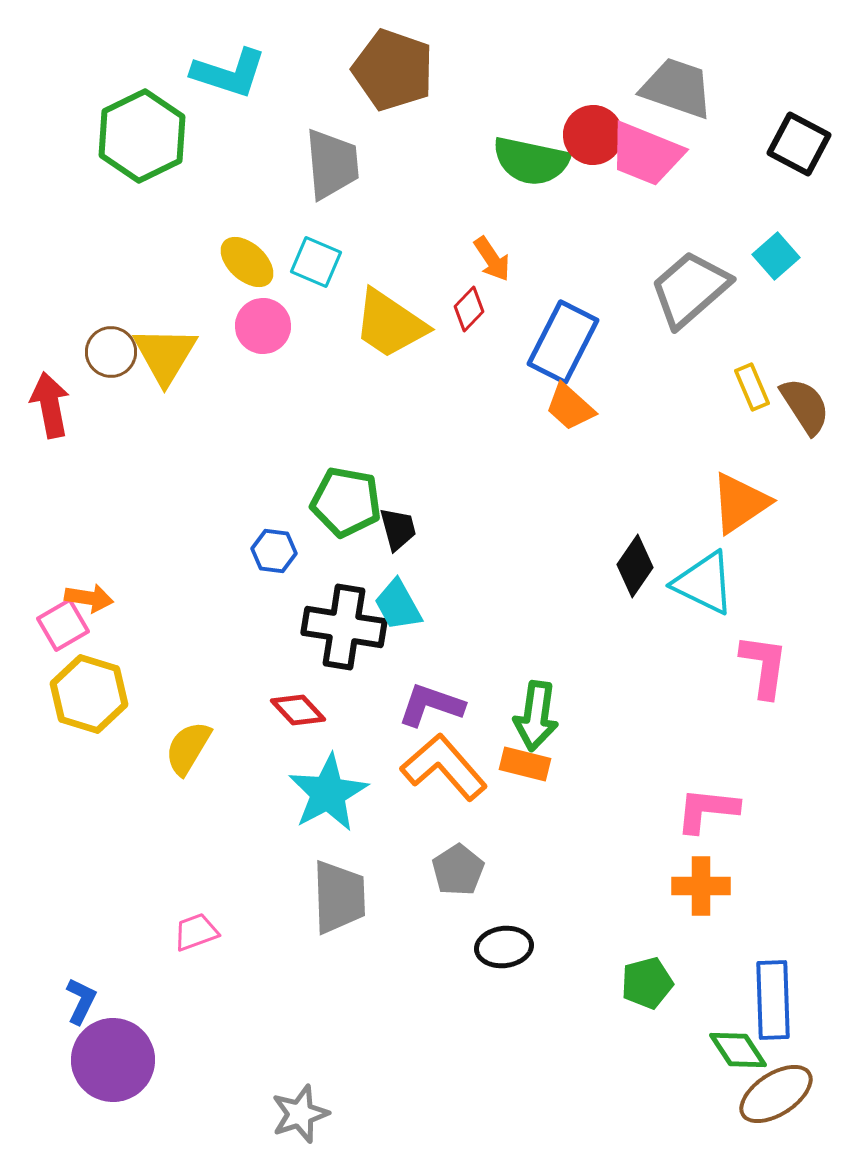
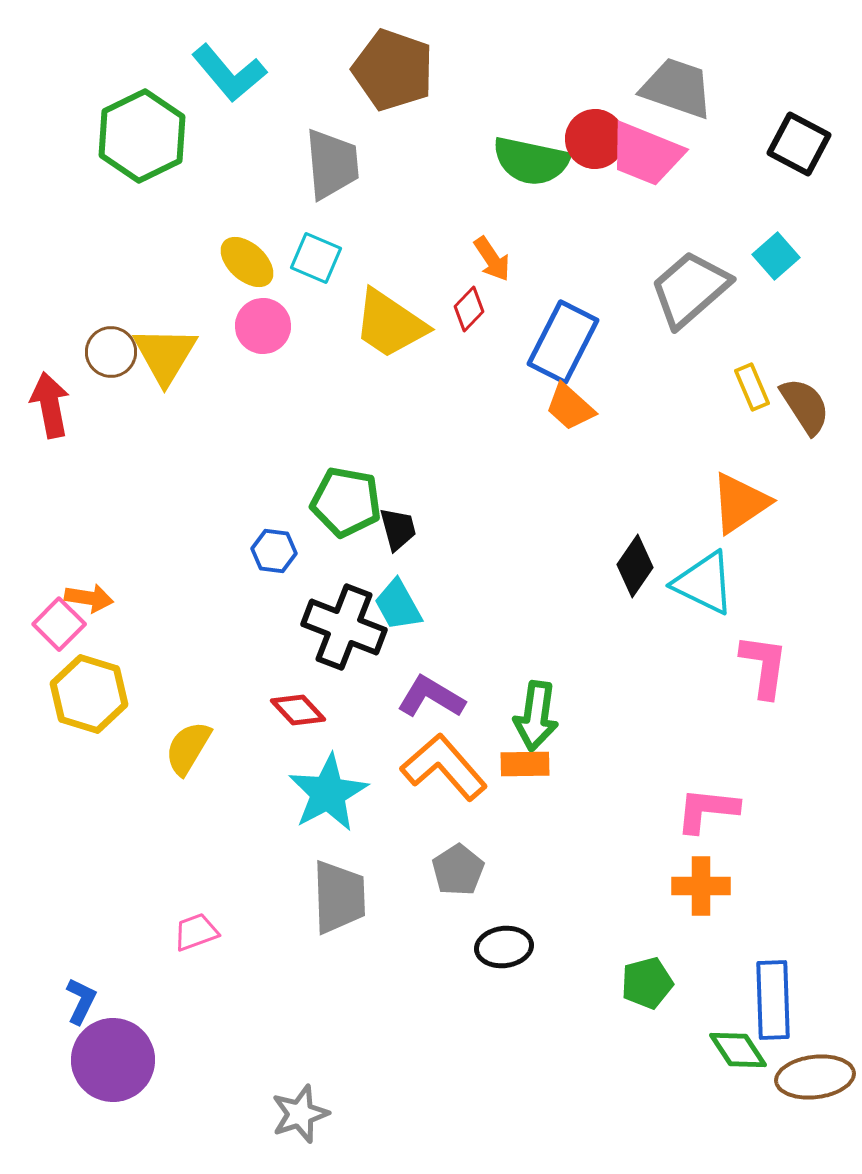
cyan L-shape at (229, 73): rotated 32 degrees clockwise
red circle at (593, 135): moved 2 px right, 4 px down
cyan square at (316, 262): moved 4 px up
pink square at (63, 625): moved 4 px left, 1 px up; rotated 15 degrees counterclockwise
black cross at (344, 627): rotated 12 degrees clockwise
purple L-shape at (431, 705): moved 8 px up; rotated 12 degrees clockwise
orange rectangle at (525, 764): rotated 15 degrees counterclockwise
brown ellipse at (776, 1094): moved 39 px right, 17 px up; rotated 26 degrees clockwise
